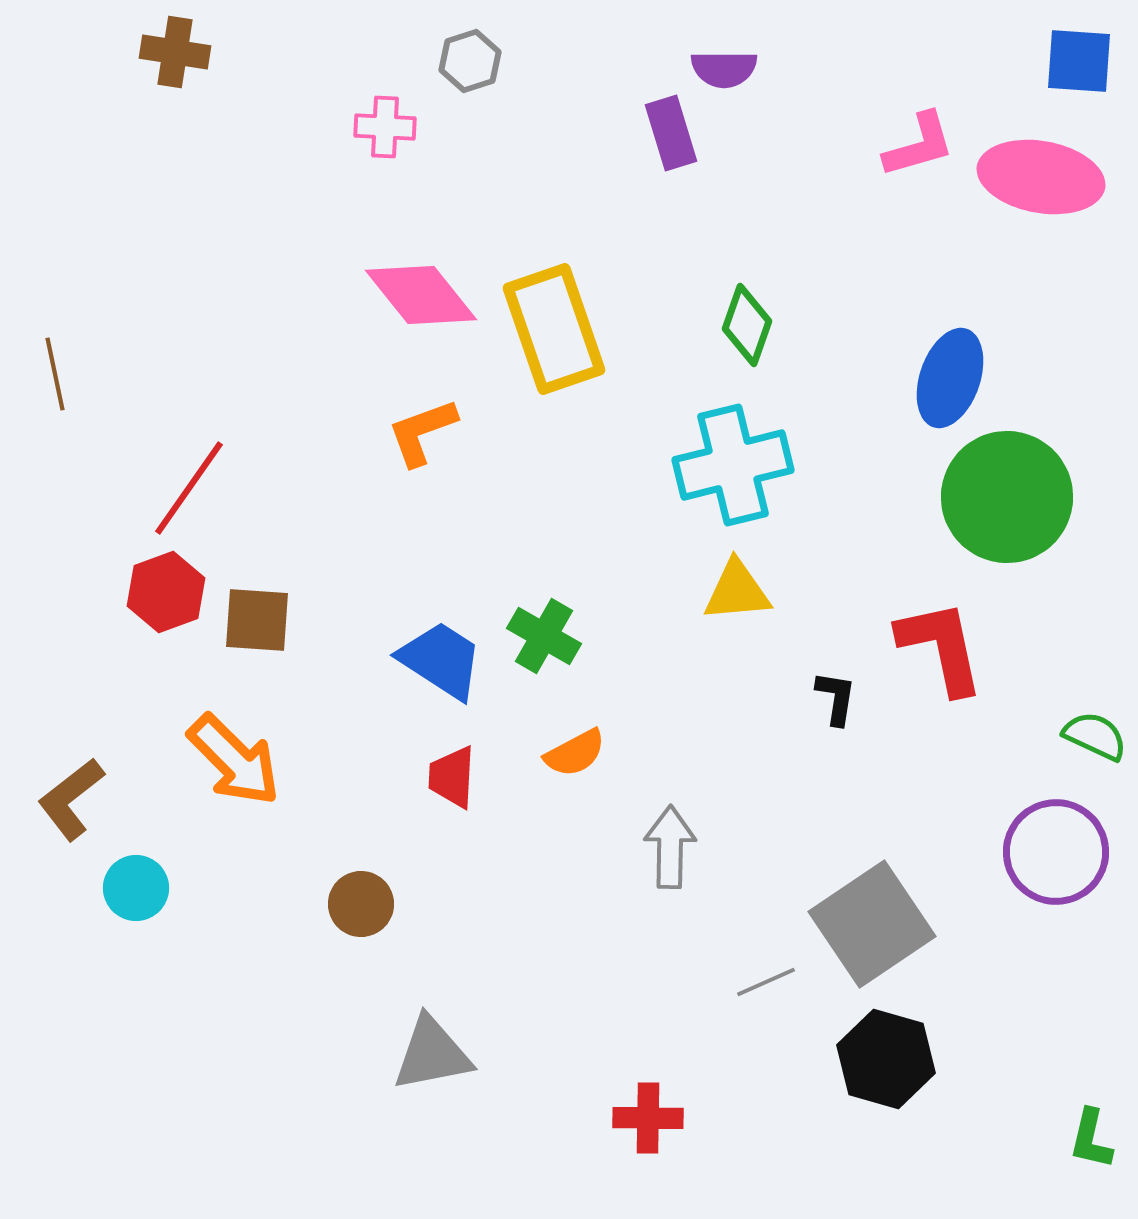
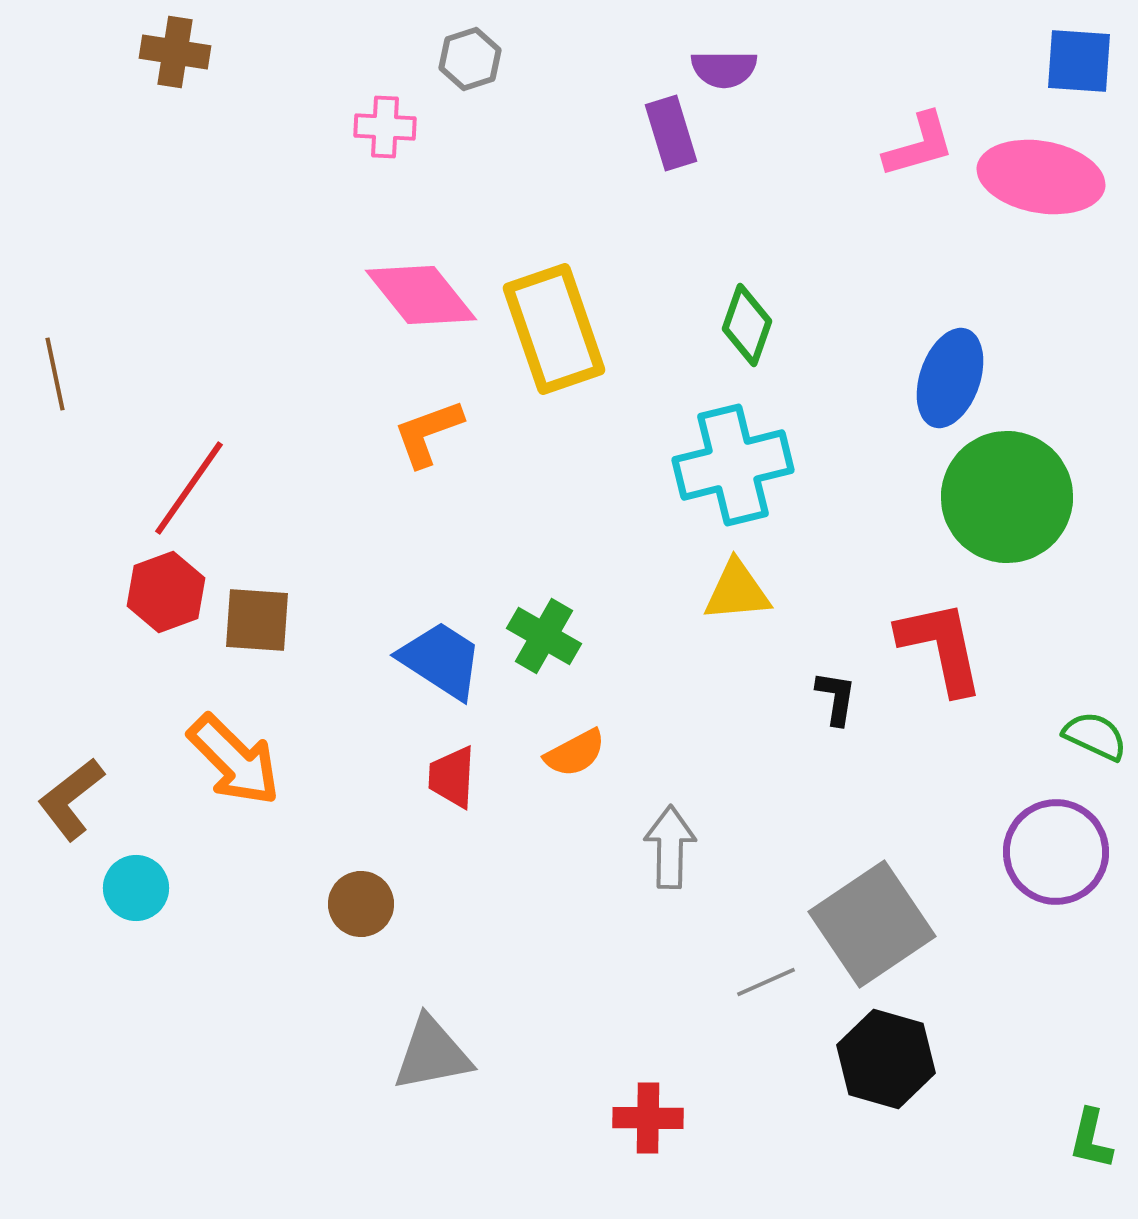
gray hexagon: moved 2 px up
orange L-shape: moved 6 px right, 1 px down
